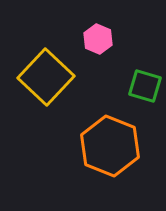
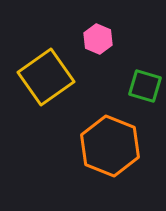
yellow square: rotated 12 degrees clockwise
